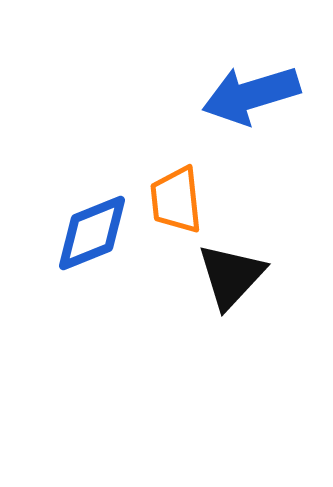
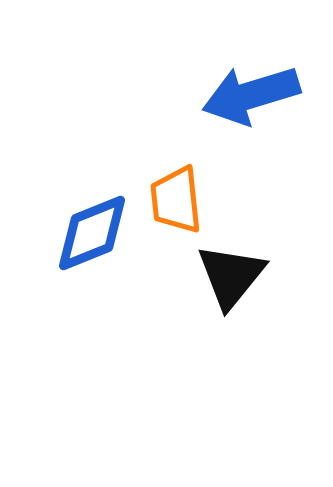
black triangle: rotated 4 degrees counterclockwise
